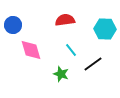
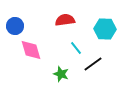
blue circle: moved 2 px right, 1 px down
cyan line: moved 5 px right, 2 px up
